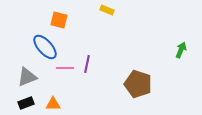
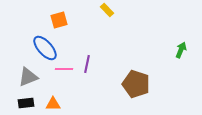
yellow rectangle: rotated 24 degrees clockwise
orange square: rotated 30 degrees counterclockwise
blue ellipse: moved 1 px down
pink line: moved 1 px left, 1 px down
gray triangle: moved 1 px right
brown pentagon: moved 2 px left
black rectangle: rotated 14 degrees clockwise
